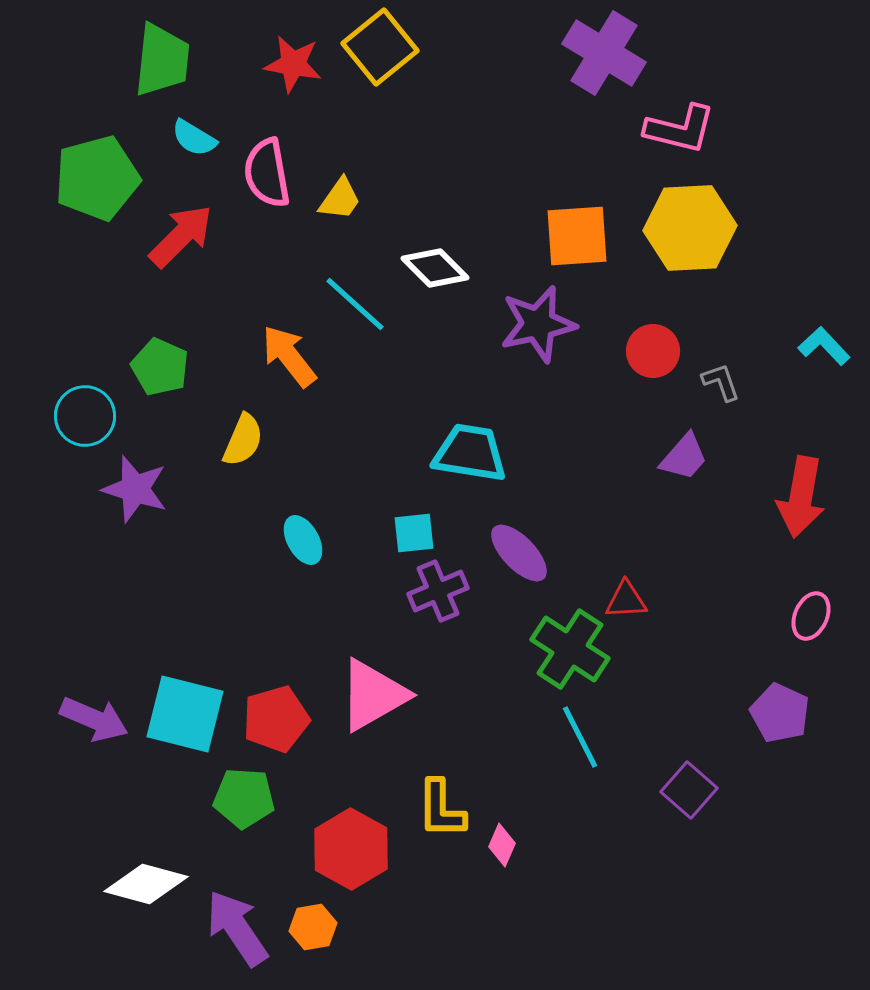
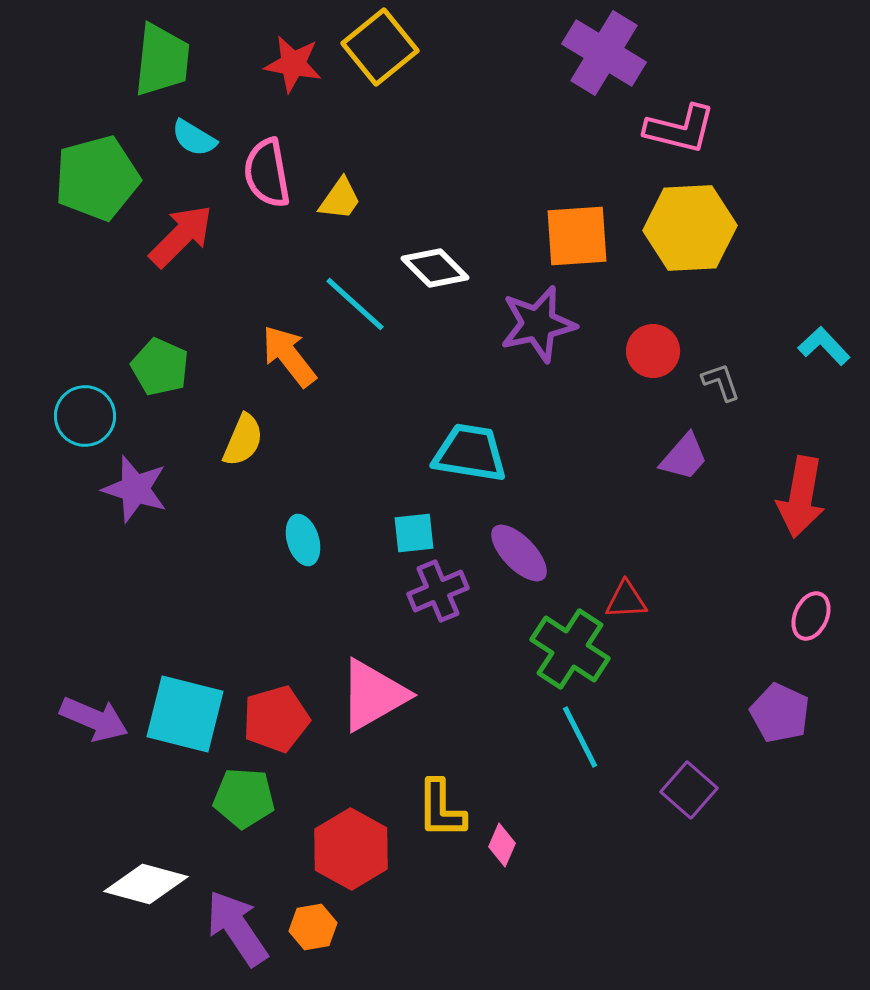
cyan ellipse at (303, 540): rotated 12 degrees clockwise
